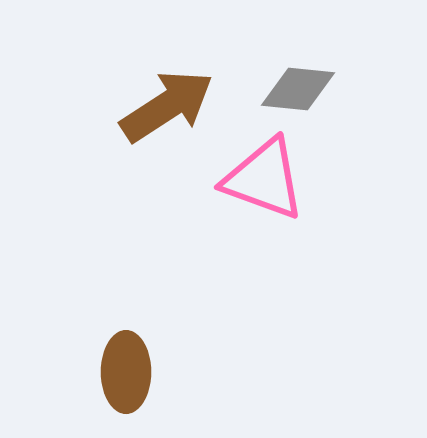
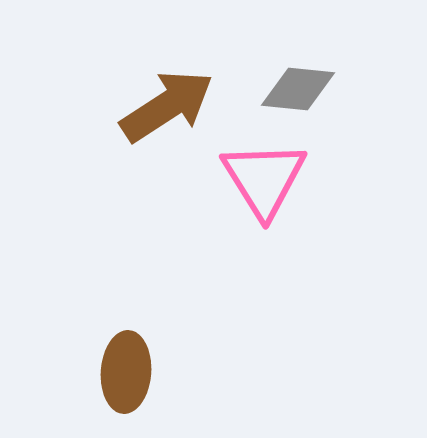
pink triangle: rotated 38 degrees clockwise
brown ellipse: rotated 4 degrees clockwise
